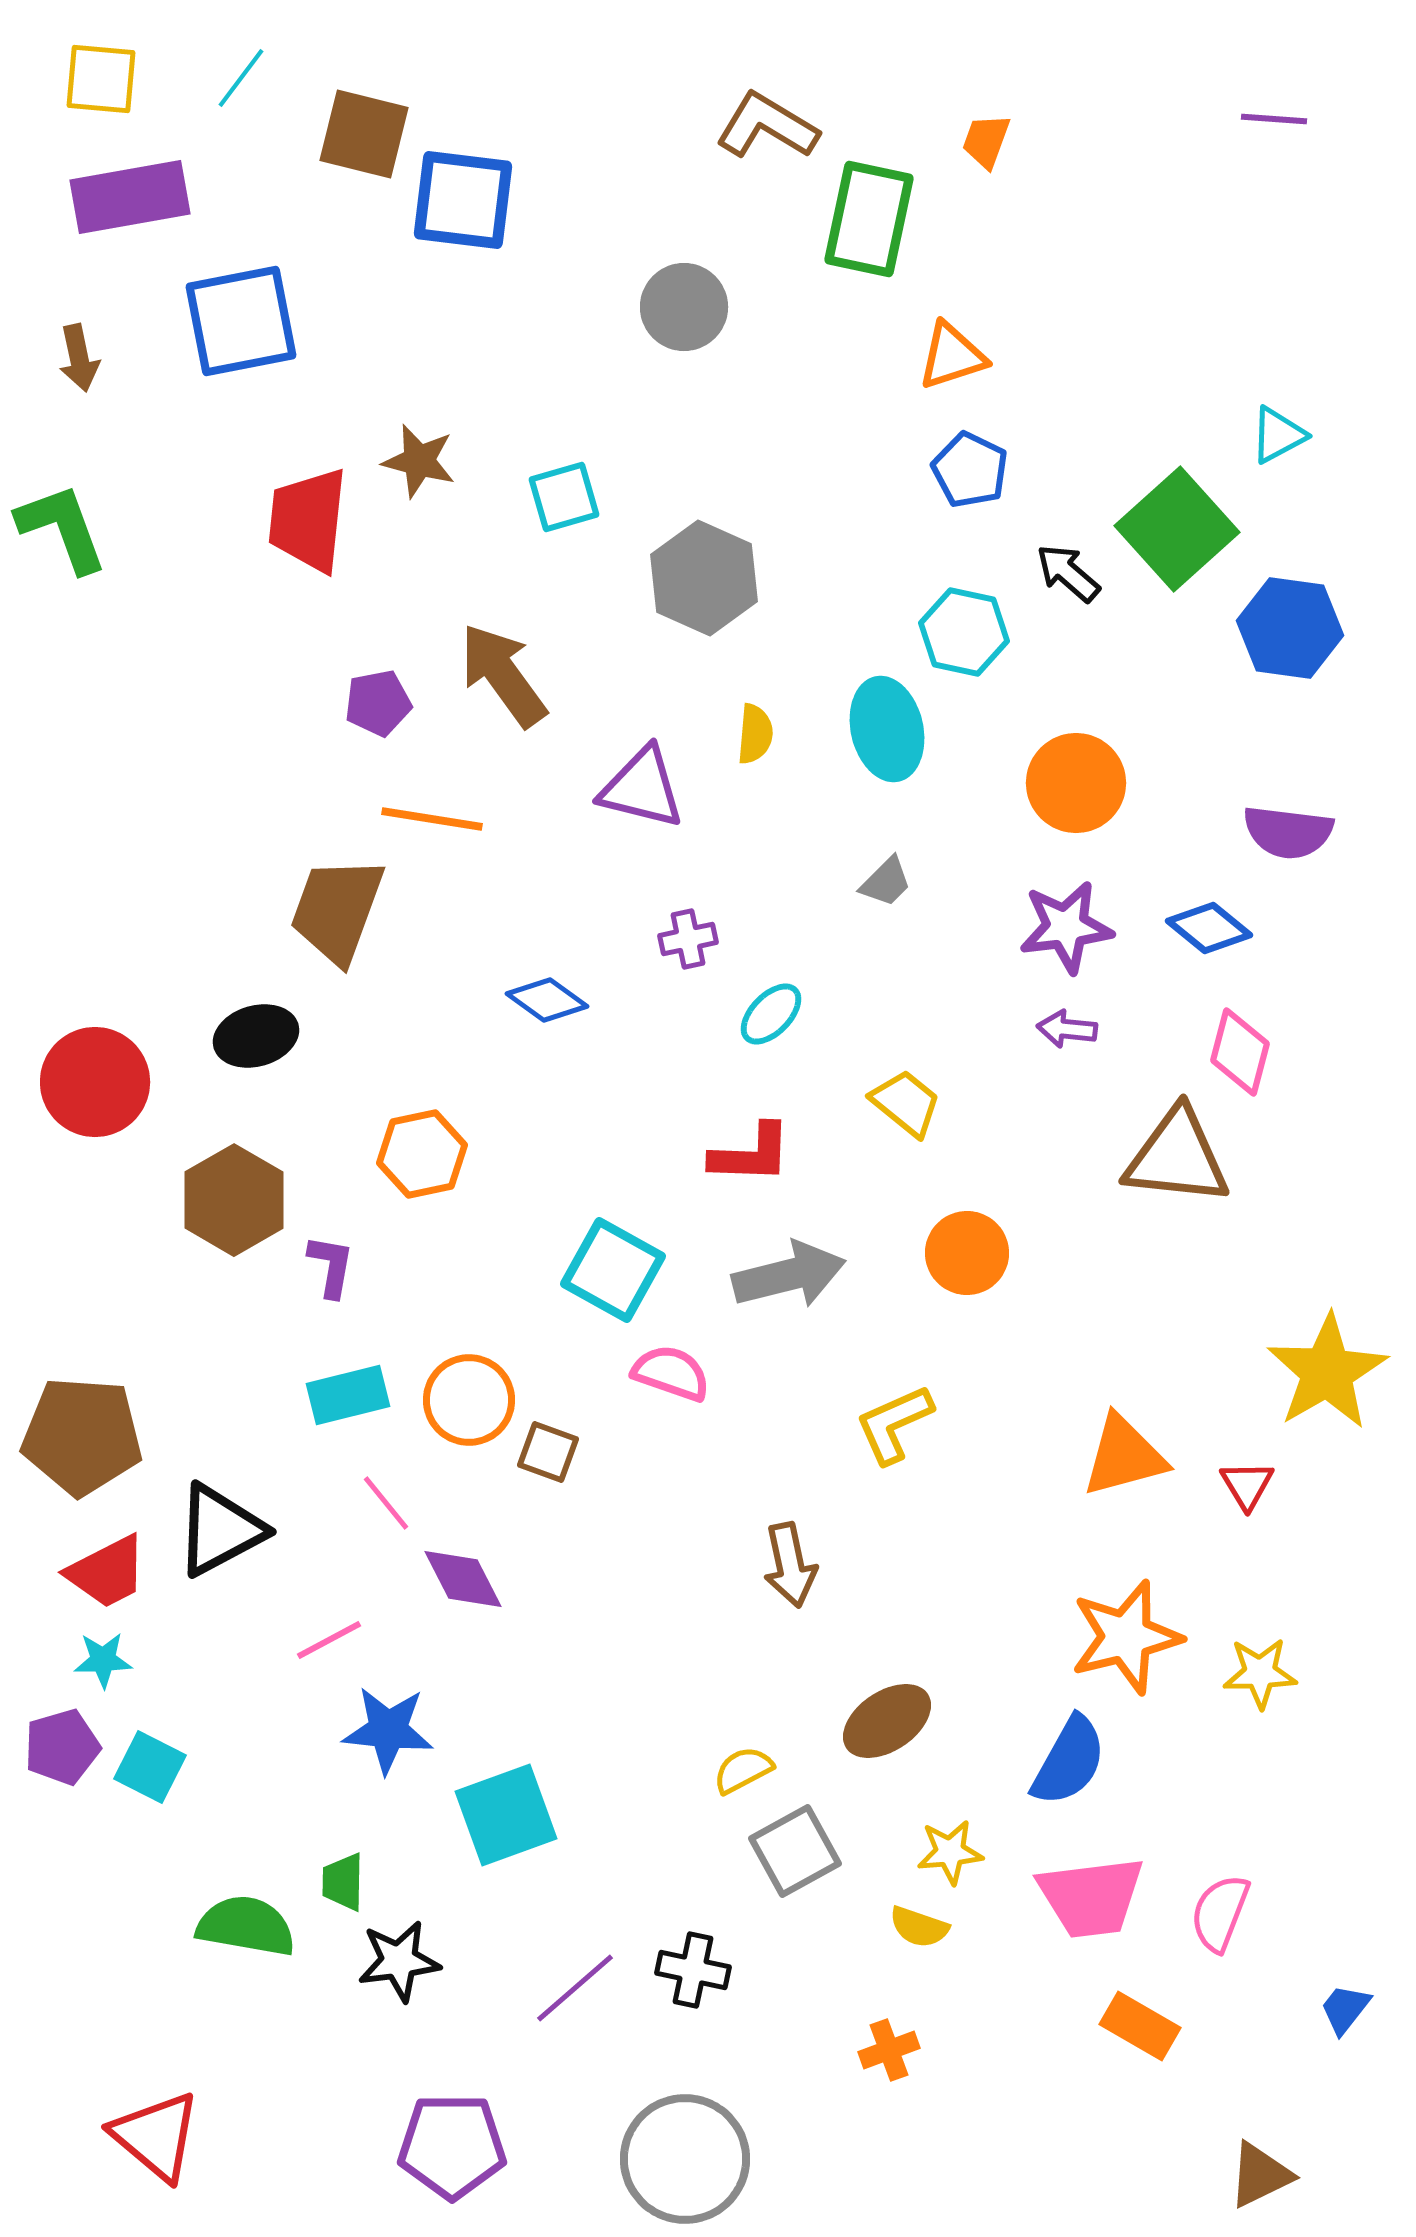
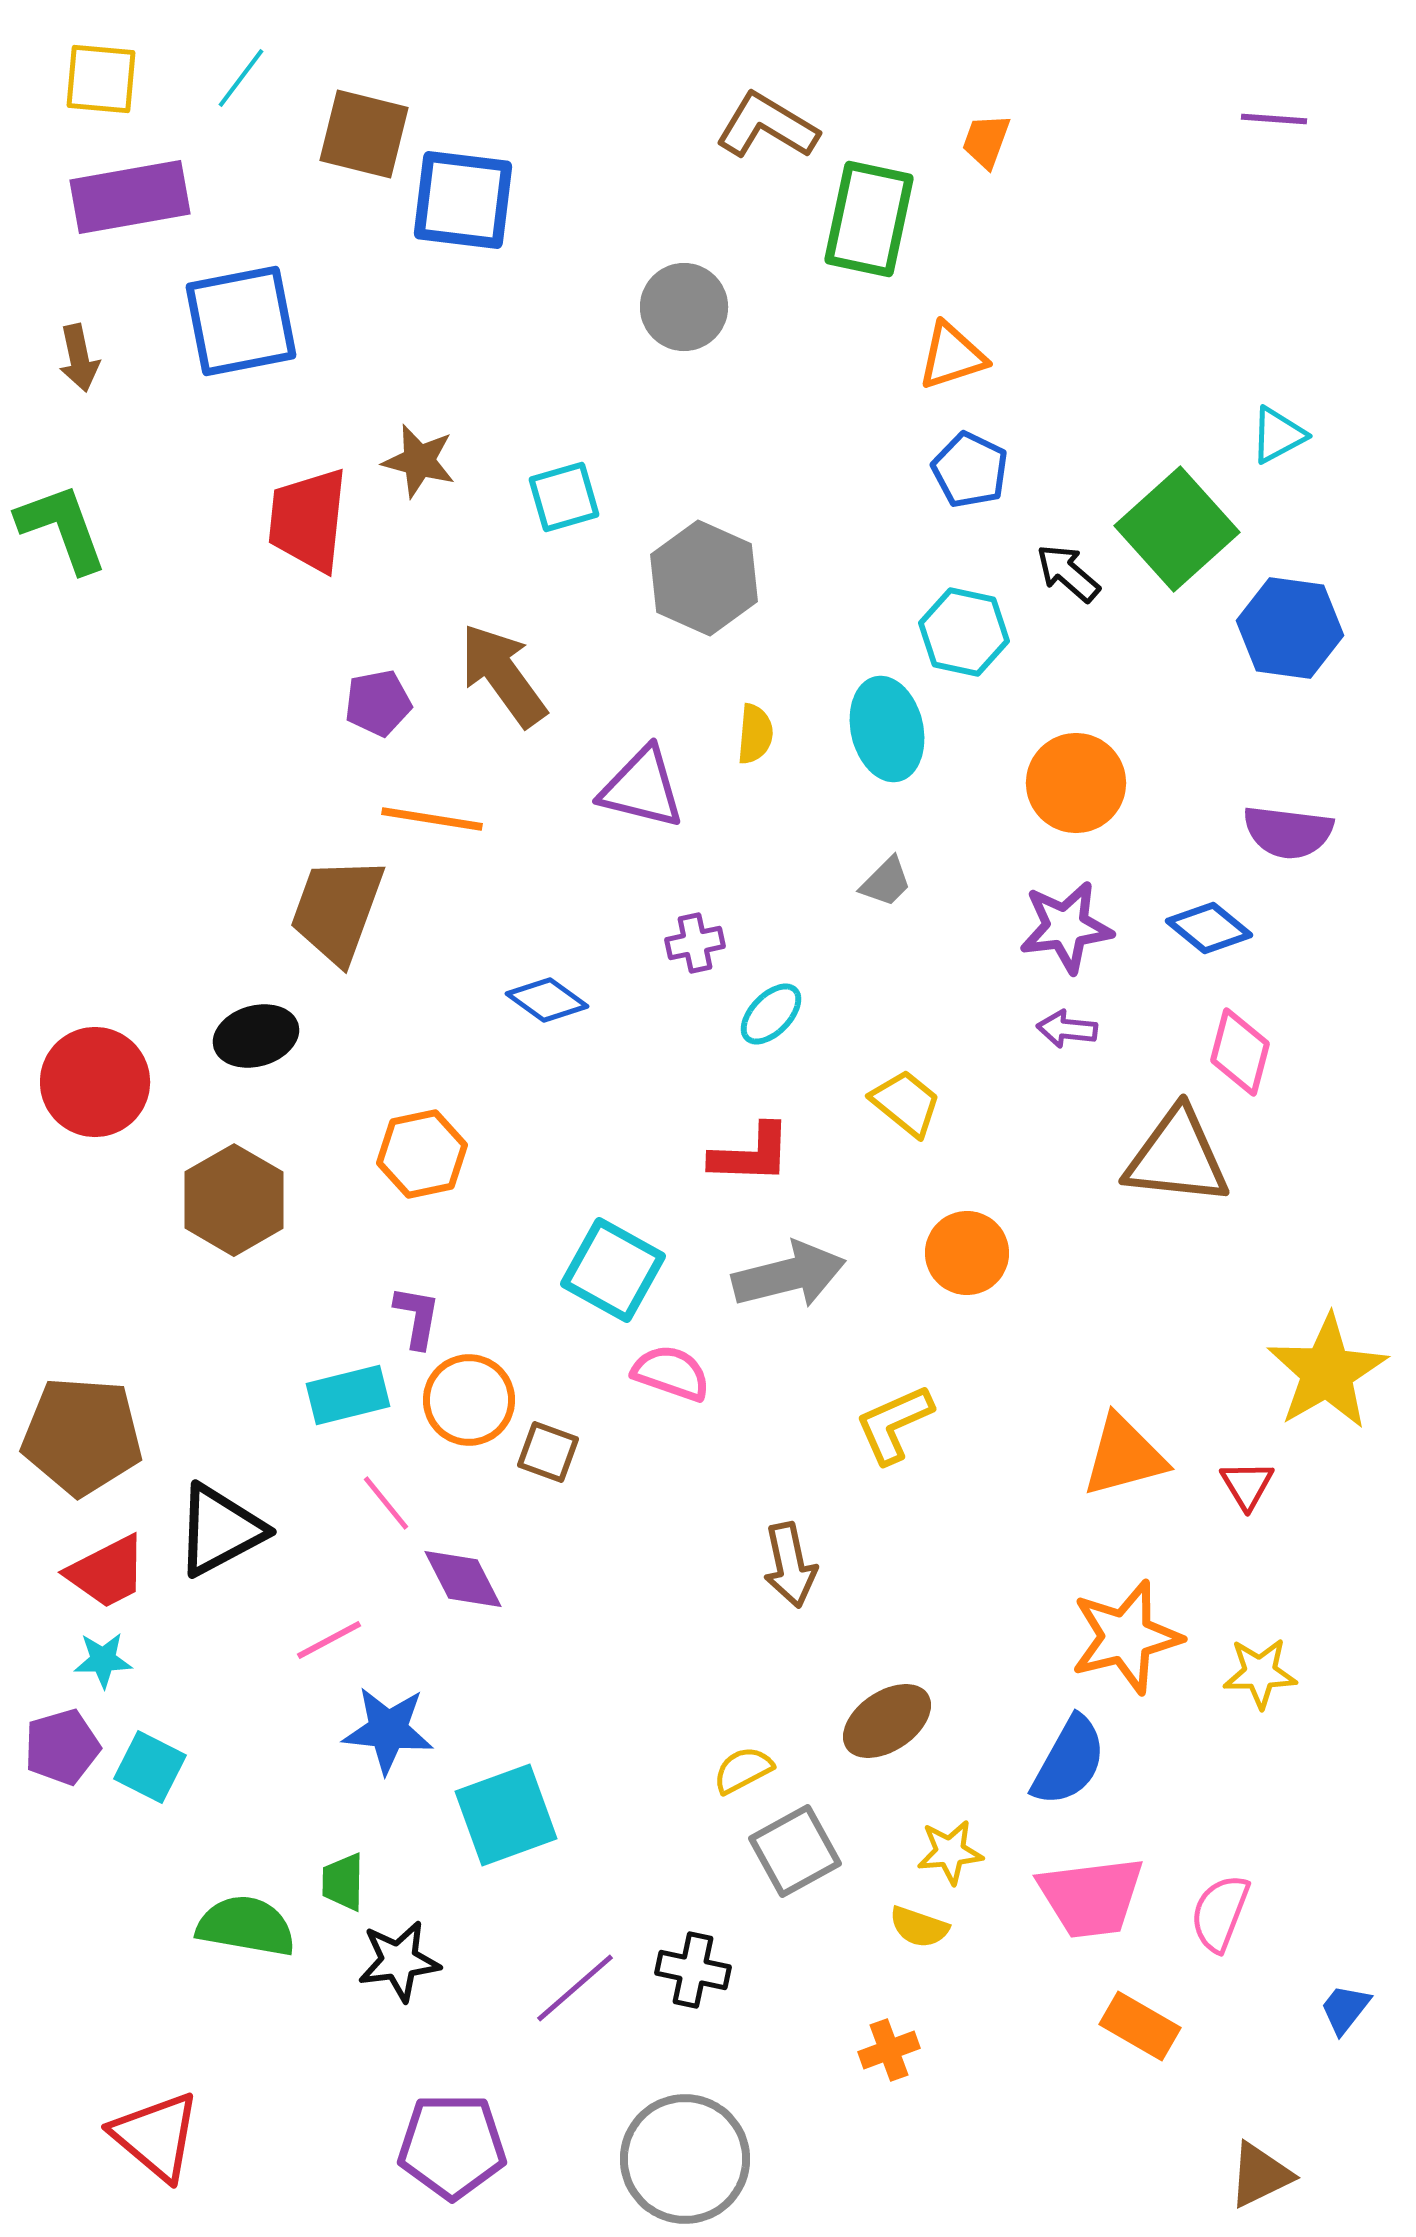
purple cross at (688, 939): moved 7 px right, 4 px down
purple L-shape at (331, 1266): moved 86 px right, 51 px down
